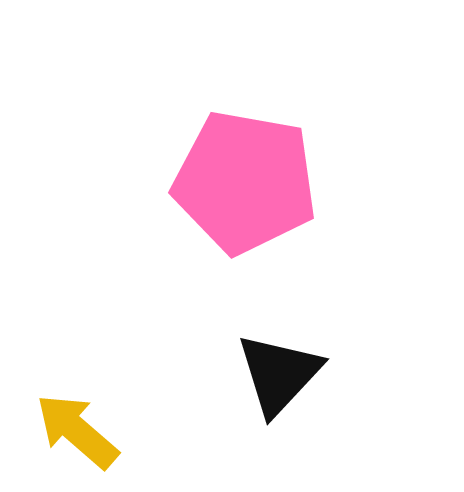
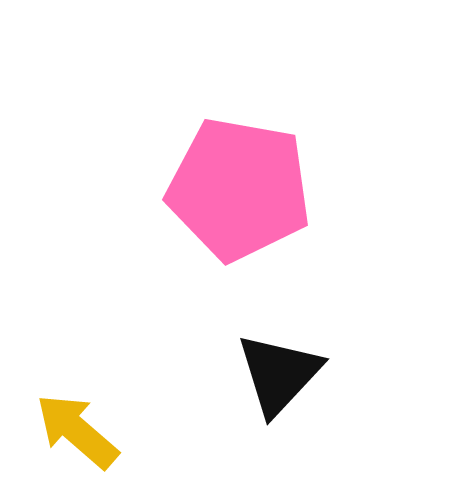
pink pentagon: moved 6 px left, 7 px down
